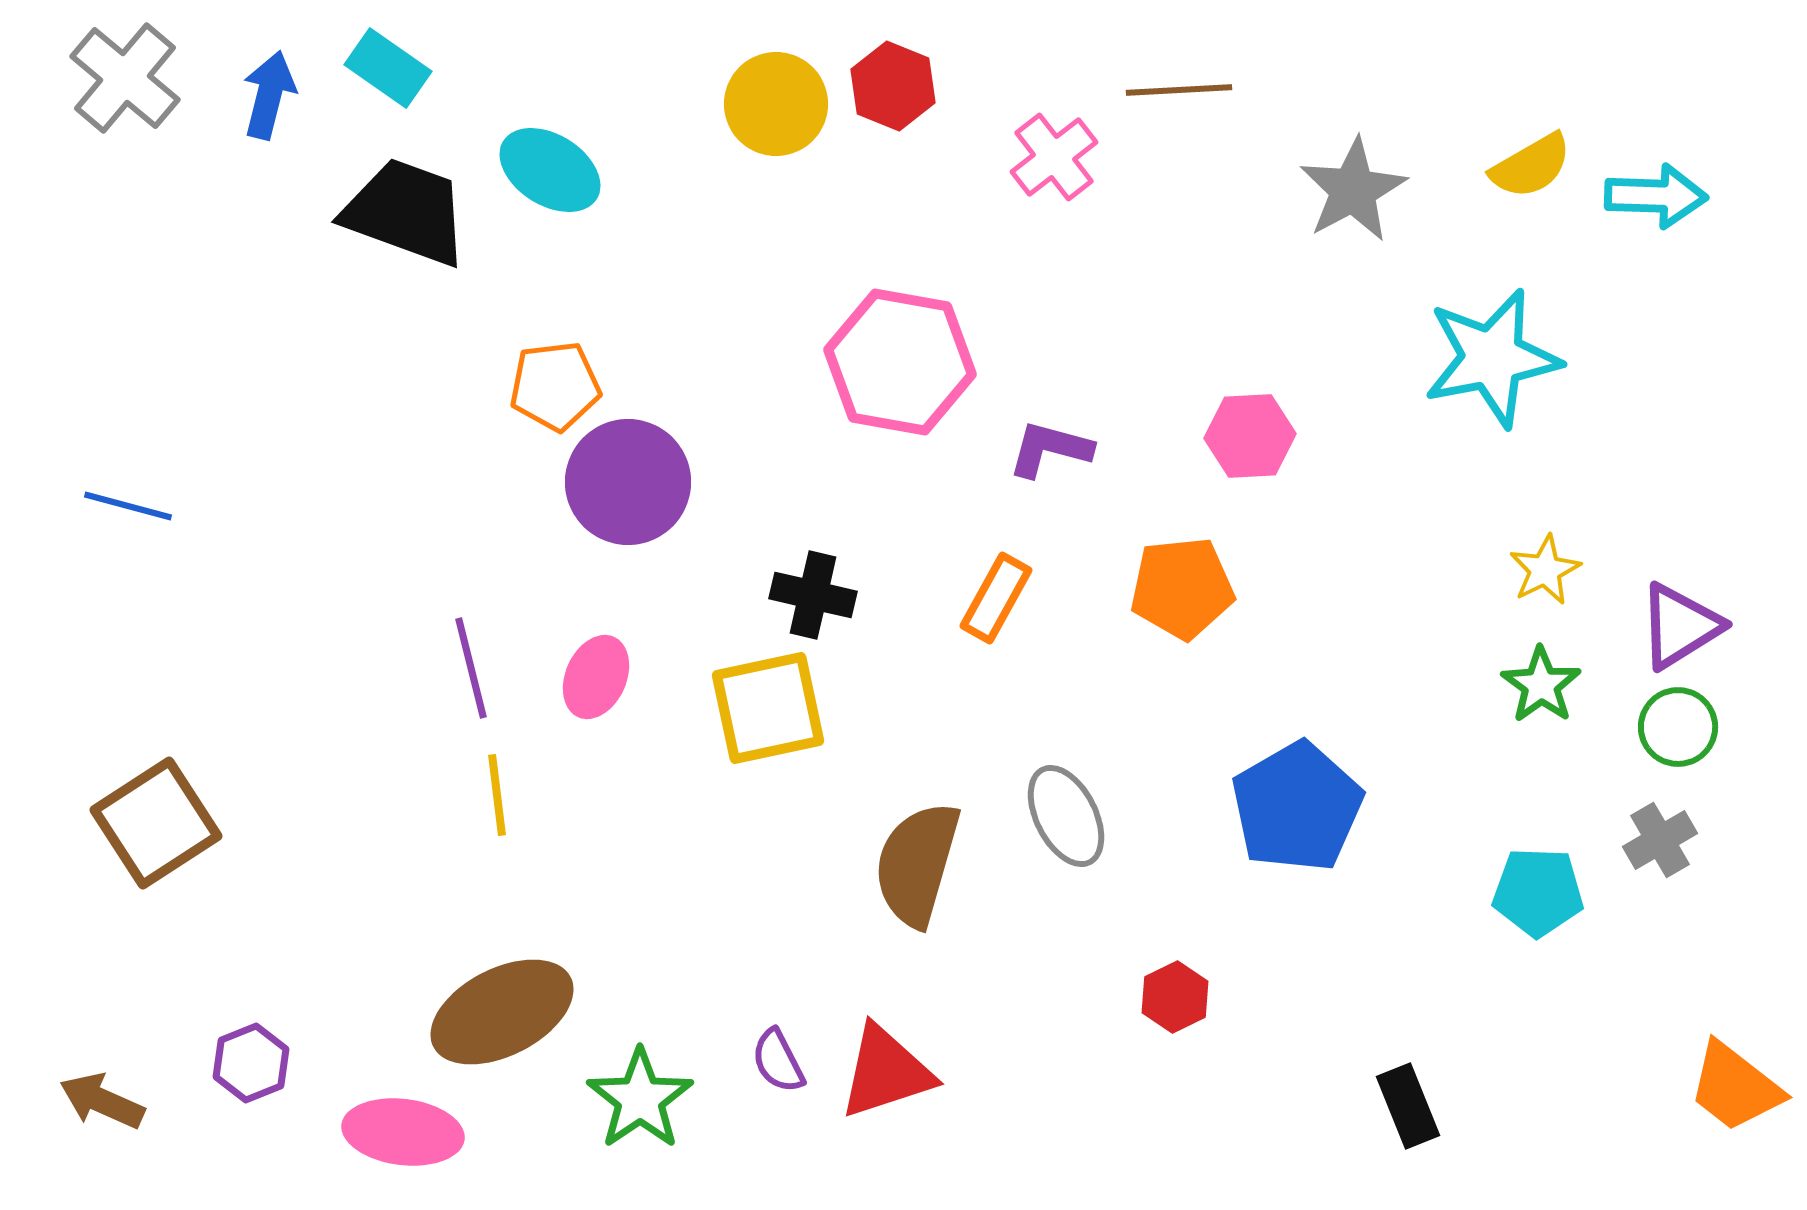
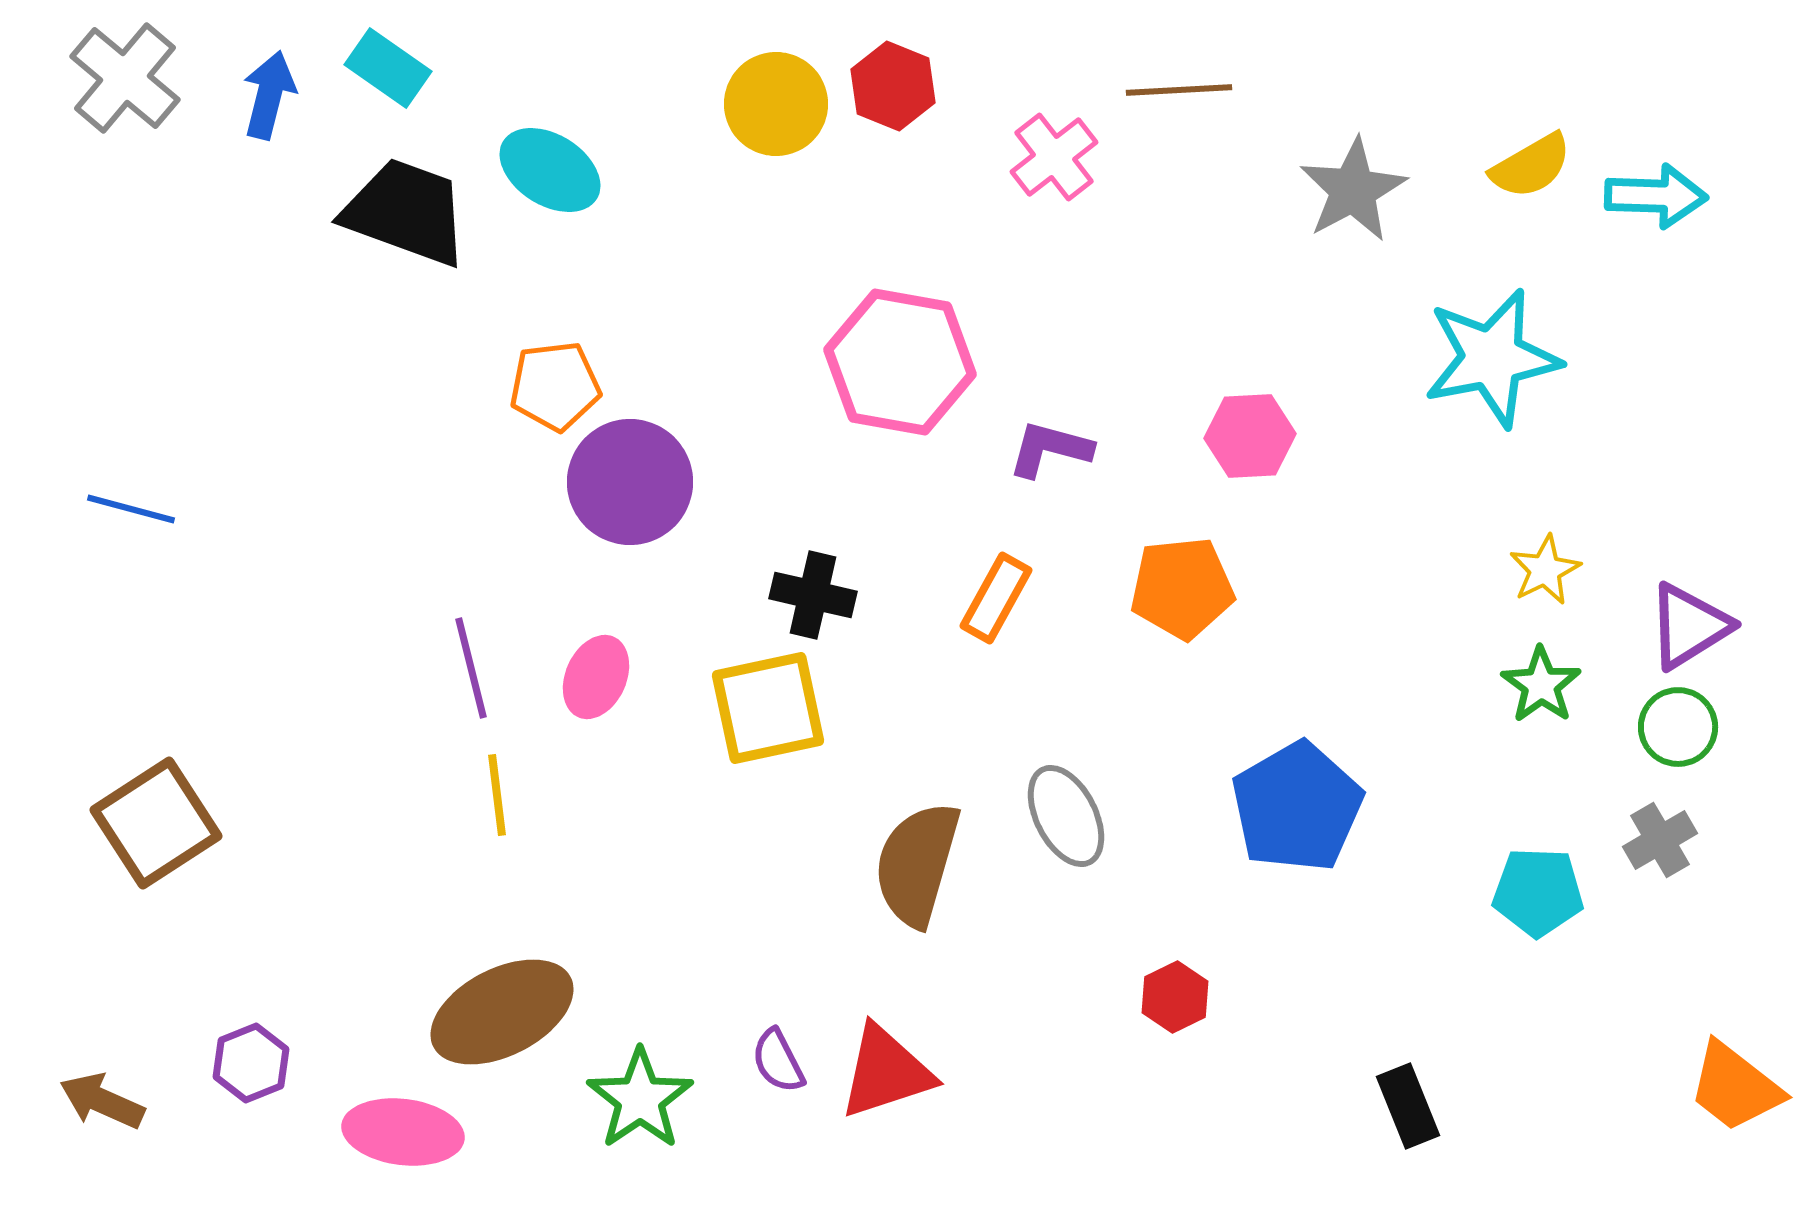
purple circle at (628, 482): moved 2 px right
blue line at (128, 506): moved 3 px right, 3 px down
purple triangle at (1680, 626): moved 9 px right
